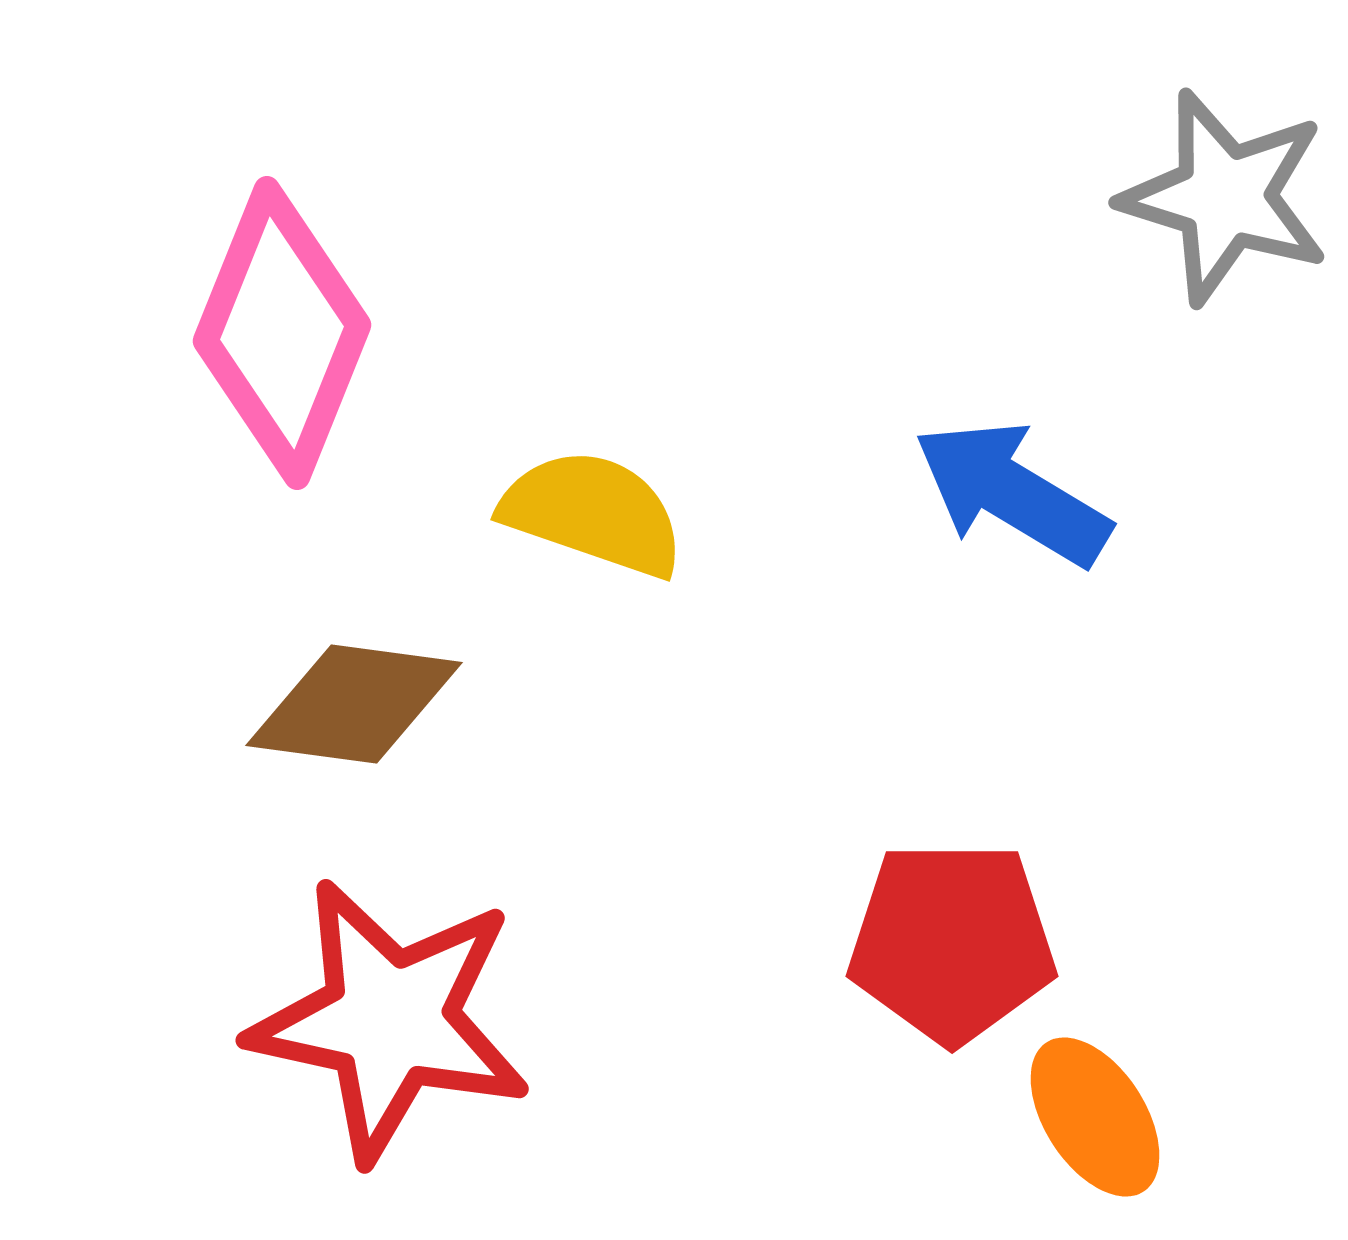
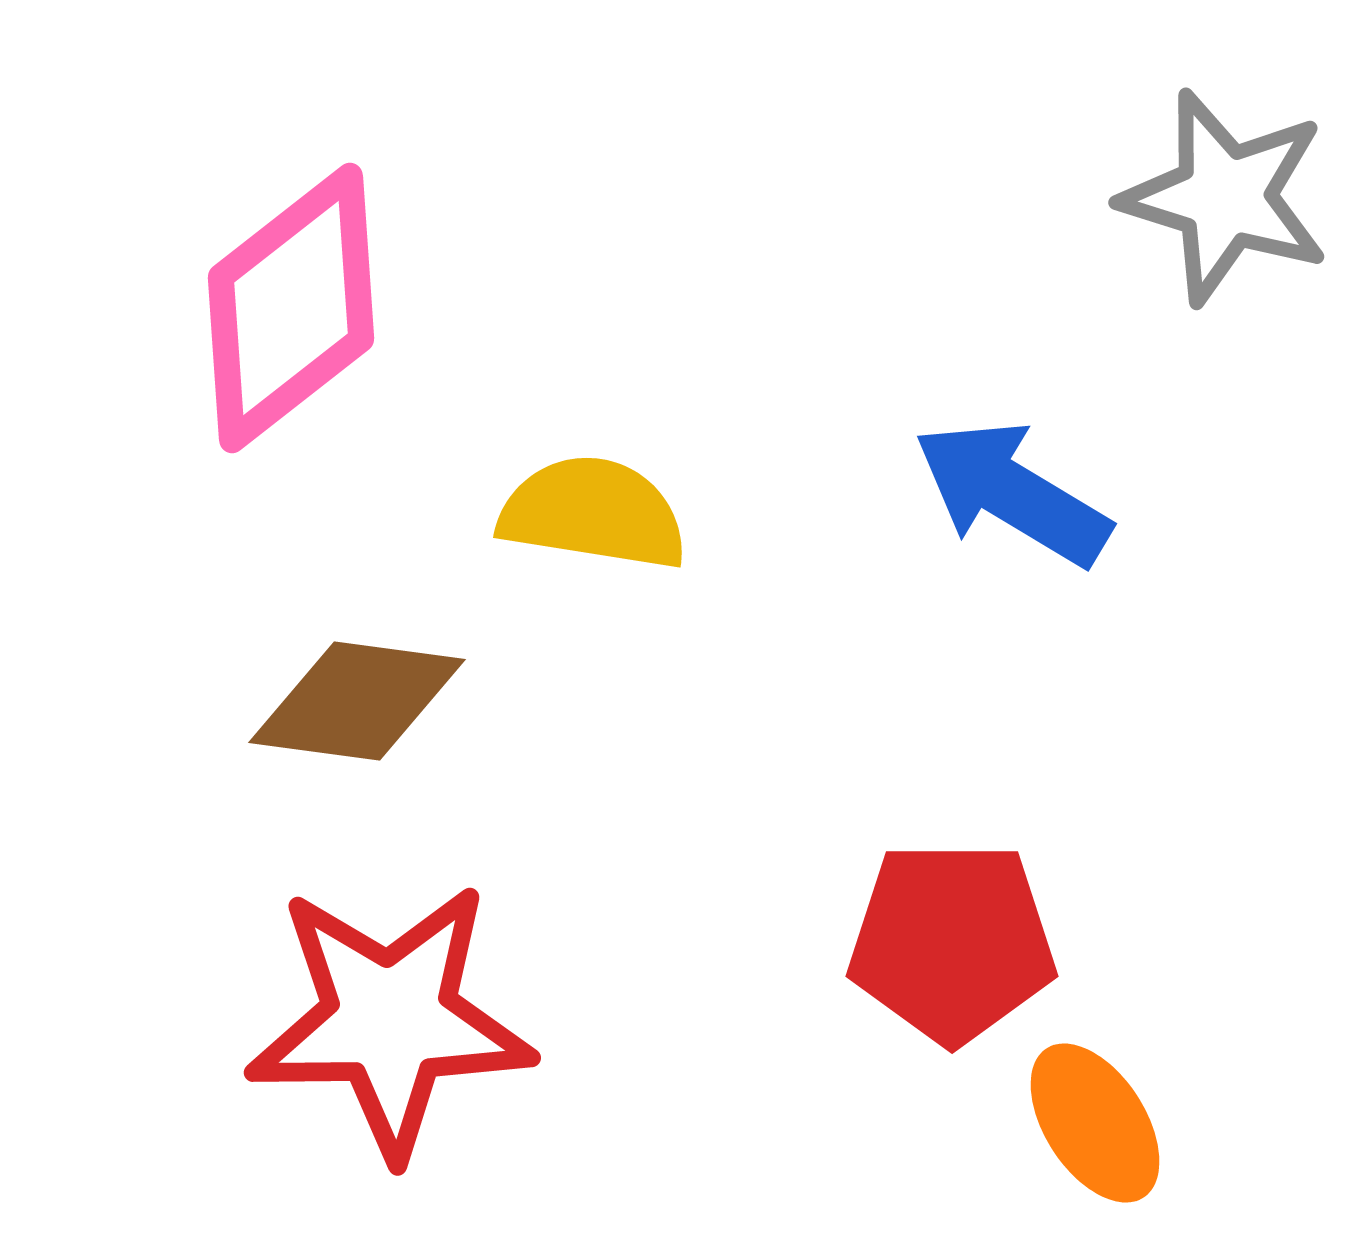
pink diamond: moved 9 px right, 25 px up; rotated 30 degrees clockwise
yellow semicircle: rotated 10 degrees counterclockwise
brown diamond: moved 3 px right, 3 px up
red star: rotated 13 degrees counterclockwise
orange ellipse: moved 6 px down
